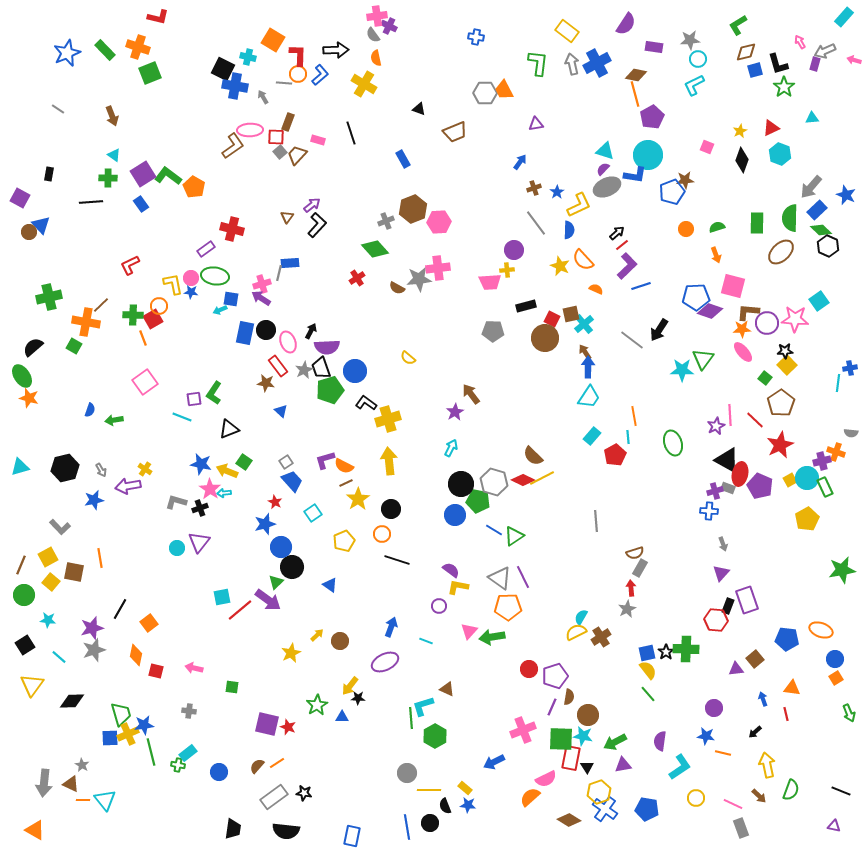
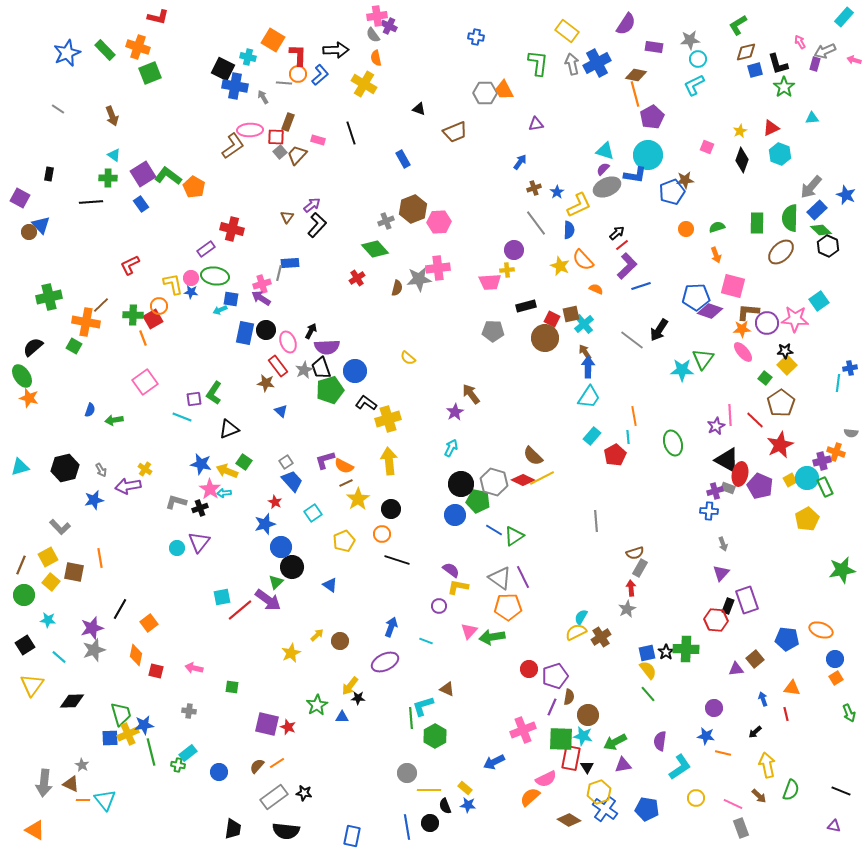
brown semicircle at (397, 288): rotated 105 degrees counterclockwise
